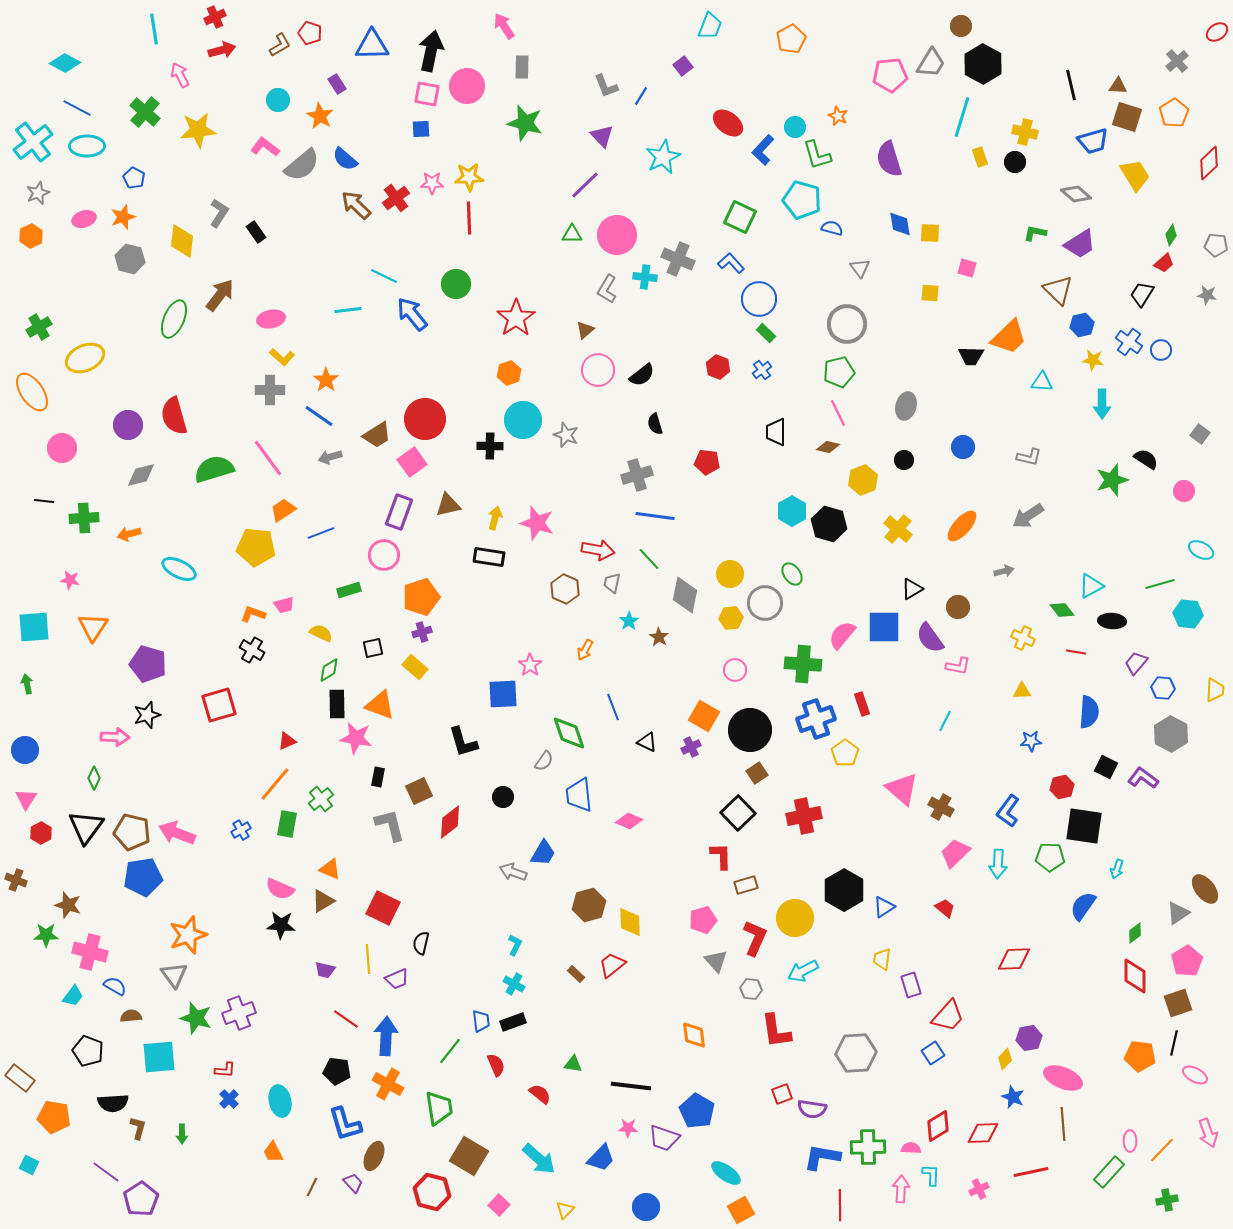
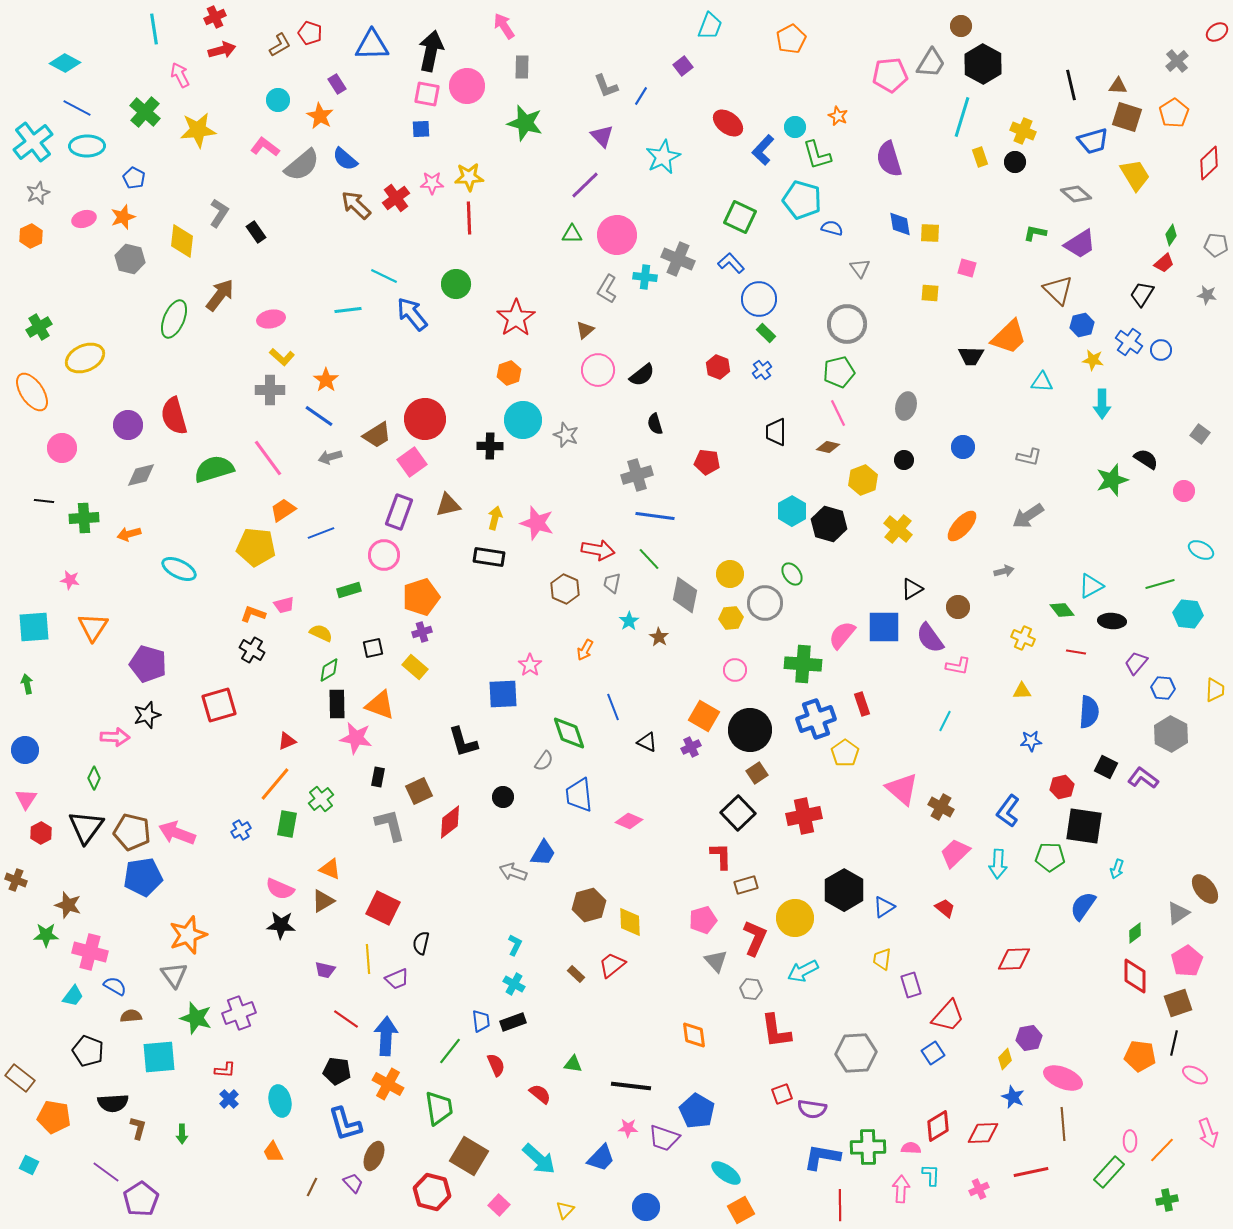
yellow cross at (1025, 132): moved 2 px left, 1 px up; rotated 10 degrees clockwise
